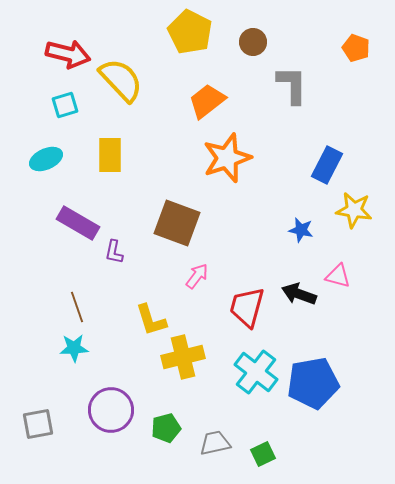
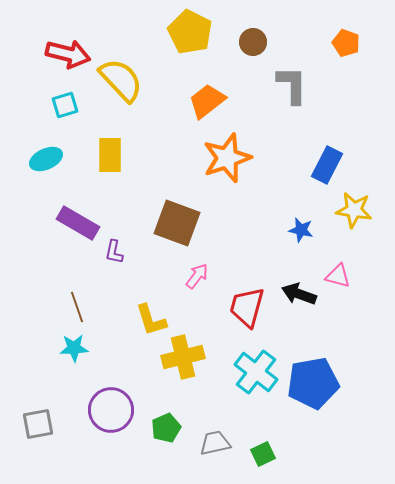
orange pentagon: moved 10 px left, 5 px up
green pentagon: rotated 8 degrees counterclockwise
